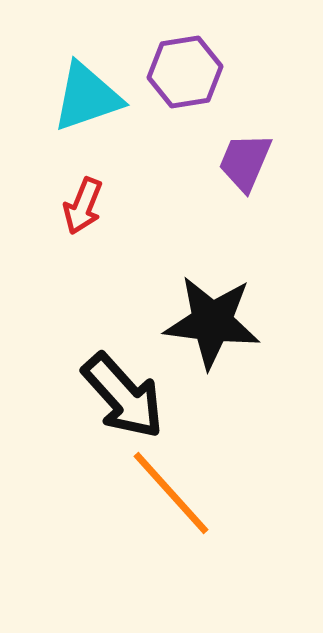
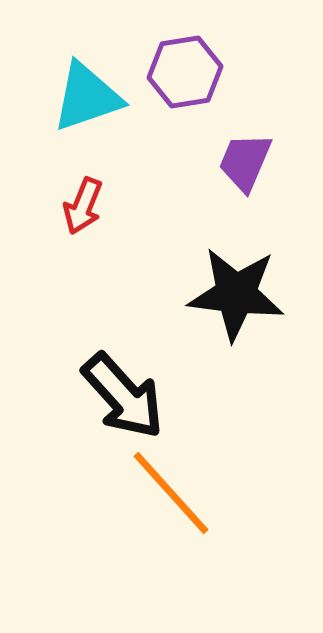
black star: moved 24 px right, 28 px up
